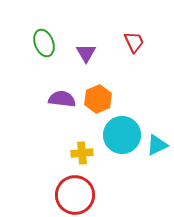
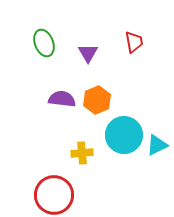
red trapezoid: rotated 15 degrees clockwise
purple triangle: moved 2 px right
orange hexagon: moved 1 px left, 1 px down
cyan circle: moved 2 px right
red circle: moved 21 px left
